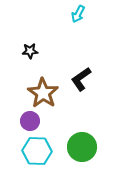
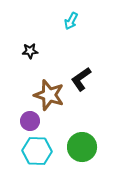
cyan arrow: moved 7 px left, 7 px down
brown star: moved 6 px right, 2 px down; rotated 16 degrees counterclockwise
